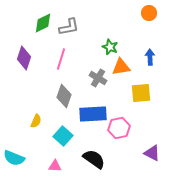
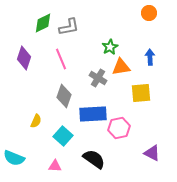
green star: rotated 21 degrees clockwise
pink line: rotated 40 degrees counterclockwise
